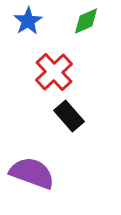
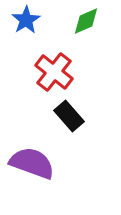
blue star: moved 2 px left, 1 px up
red cross: rotated 9 degrees counterclockwise
purple semicircle: moved 10 px up
